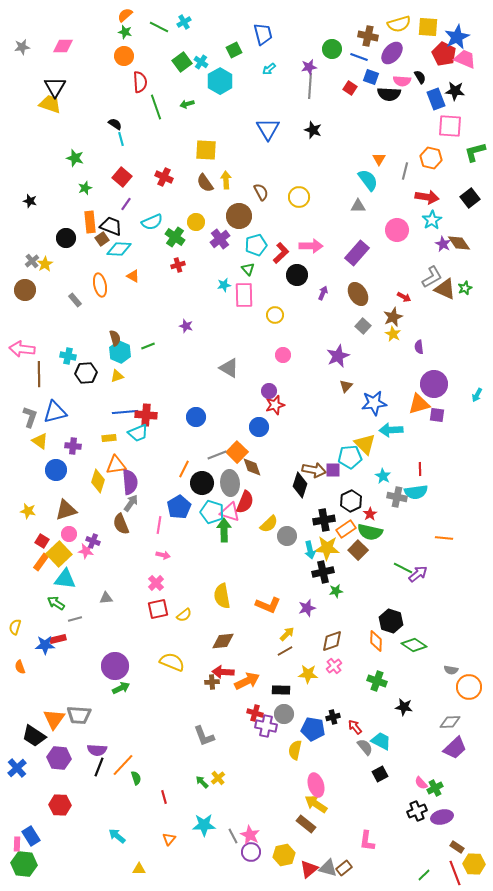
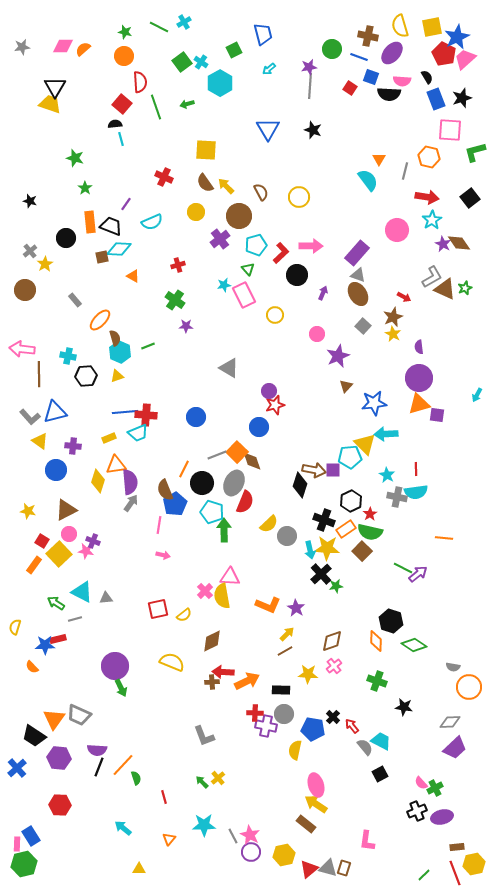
orange semicircle at (125, 15): moved 42 px left, 34 px down
yellow semicircle at (399, 24): moved 1 px right, 2 px down; rotated 90 degrees clockwise
yellow square at (428, 27): moved 4 px right; rotated 15 degrees counterclockwise
pink trapezoid at (465, 59): rotated 65 degrees counterclockwise
black semicircle at (420, 77): moved 7 px right
cyan hexagon at (220, 81): moved 2 px down
black star at (455, 91): moved 7 px right, 7 px down; rotated 24 degrees counterclockwise
black semicircle at (115, 124): rotated 40 degrees counterclockwise
pink square at (450, 126): moved 4 px down
orange hexagon at (431, 158): moved 2 px left, 1 px up
red square at (122, 177): moved 73 px up
yellow arrow at (226, 180): moved 6 px down; rotated 42 degrees counterclockwise
green star at (85, 188): rotated 16 degrees counterclockwise
gray triangle at (358, 206): moved 69 px down; rotated 21 degrees clockwise
yellow circle at (196, 222): moved 10 px up
green cross at (175, 237): moved 63 px down
brown square at (102, 239): moved 18 px down; rotated 24 degrees clockwise
gray cross at (32, 261): moved 2 px left, 10 px up
orange ellipse at (100, 285): moved 35 px down; rotated 55 degrees clockwise
pink rectangle at (244, 295): rotated 25 degrees counterclockwise
purple star at (186, 326): rotated 16 degrees counterclockwise
pink circle at (283, 355): moved 34 px right, 21 px up
black hexagon at (86, 373): moved 3 px down
purple circle at (434, 384): moved 15 px left, 6 px up
gray L-shape at (30, 417): rotated 120 degrees clockwise
cyan arrow at (391, 430): moved 5 px left, 4 px down
yellow rectangle at (109, 438): rotated 16 degrees counterclockwise
brown diamond at (252, 467): moved 6 px up
red line at (420, 469): moved 4 px left
cyan star at (383, 476): moved 4 px right, 1 px up
gray ellipse at (230, 483): moved 4 px right; rotated 30 degrees clockwise
blue pentagon at (179, 507): moved 4 px left, 3 px up
brown triangle at (66, 510): rotated 10 degrees counterclockwise
pink triangle at (230, 512): moved 65 px down; rotated 15 degrees counterclockwise
black cross at (324, 520): rotated 30 degrees clockwise
brown semicircle at (121, 524): moved 44 px right, 34 px up
brown square at (358, 550): moved 4 px right, 1 px down
orange rectangle at (41, 562): moved 7 px left, 3 px down
black cross at (323, 572): moved 2 px left, 2 px down; rotated 30 degrees counterclockwise
cyan triangle at (65, 579): moved 17 px right, 13 px down; rotated 20 degrees clockwise
pink cross at (156, 583): moved 49 px right, 8 px down
green star at (336, 591): moved 5 px up
purple star at (307, 608): moved 11 px left; rotated 24 degrees counterclockwise
brown diamond at (223, 641): moved 11 px left; rotated 20 degrees counterclockwise
orange semicircle at (20, 667): moved 12 px right; rotated 24 degrees counterclockwise
gray semicircle at (451, 670): moved 2 px right, 3 px up
green arrow at (121, 688): rotated 90 degrees clockwise
red cross at (255, 713): rotated 14 degrees counterclockwise
gray trapezoid at (79, 715): rotated 20 degrees clockwise
black cross at (333, 717): rotated 32 degrees counterclockwise
red arrow at (355, 727): moved 3 px left, 1 px up
cyan arrow at (117, 836): moved 6 px right, 8 px up
brown rectangle at (457, 847): rotated 40 degrees counterclockwise
green hexagon at (24, 864): rotated 20 degrees counterclockwise
yellow hexagon at (474, 864): rotated 15 degrees counterclockwise
brown rectangle at (344, 868): rotated 35 degrees counterclockwise
